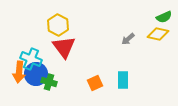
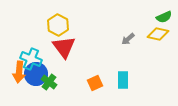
green cross: rotated 21 degrees clockwise
